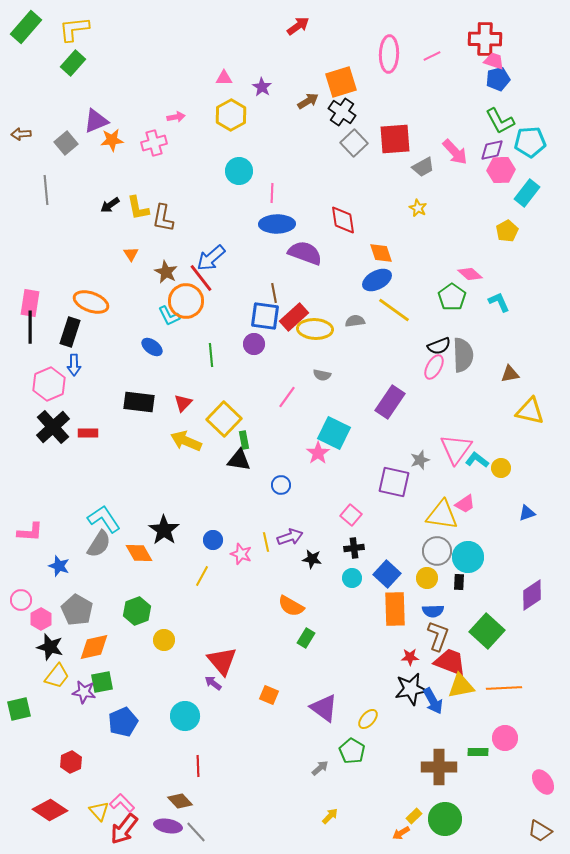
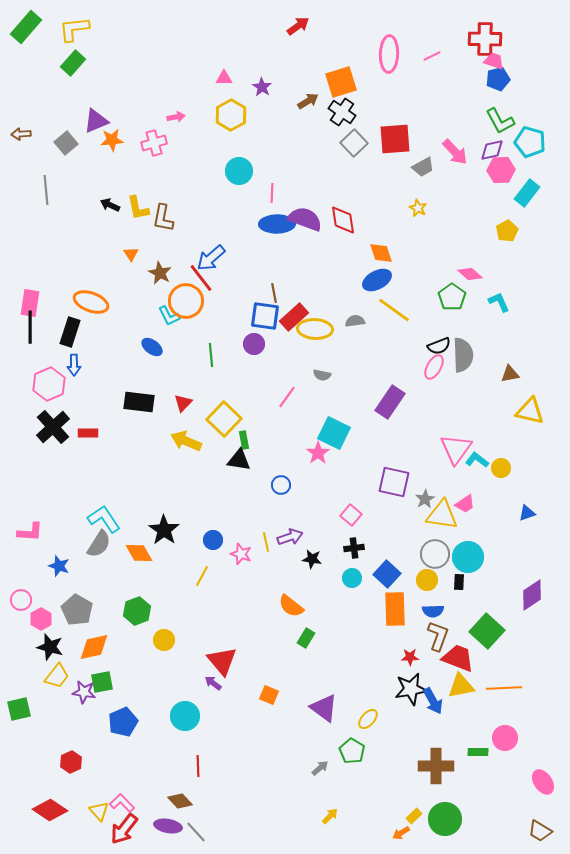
cyan pentagon at (530, 142): rotated 20 degrees clockwise
black arrow at (110, 205): rotated 60 degrees clockwise
purple semicircle at (305, 253): moved 34 px up
brown star at (166, 272): moved 6 px left, 1 px down
gray star at (420, 460): moved 5 px right, 39 px down; rotated 12 degrees counterclockwise
gray circle at (437, 551): moved 2 px left, 3 px down
yellow circle at (427, 578): moved 2 px down
orange semicircle at (291, 606): rotated 8 degrees clockwise
red trapezoid at (450, 662): moved 8 px right, 4 px up
brown cross at (439, 767): moved 3 px left, 1 px up
